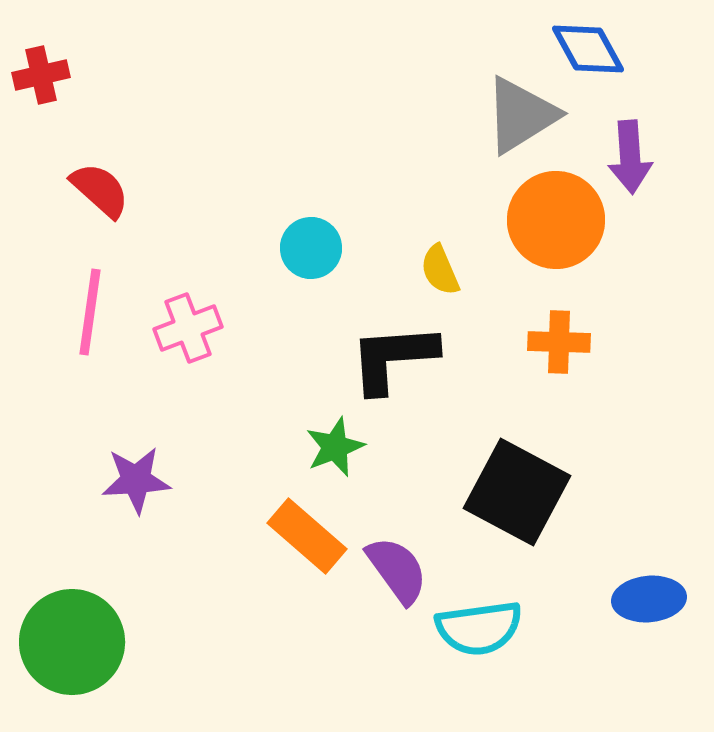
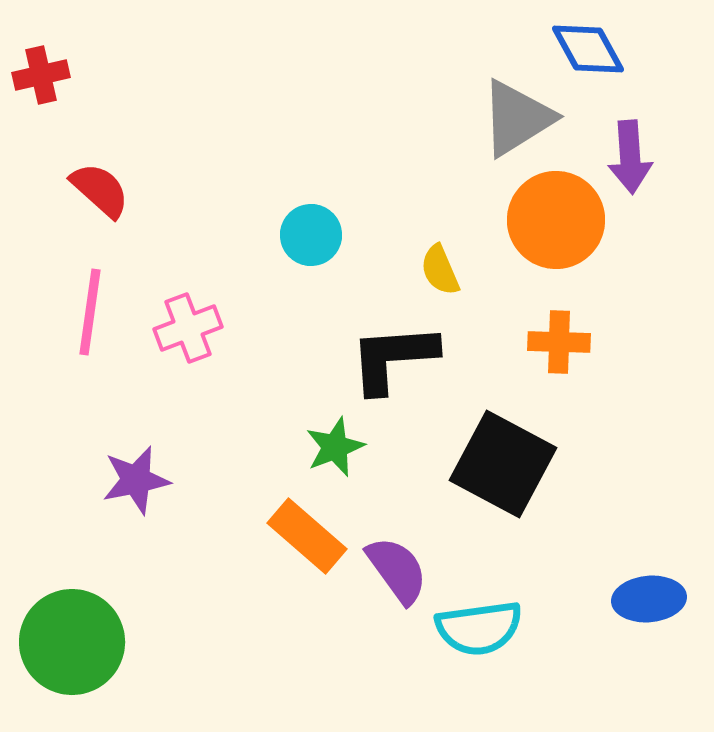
gray triangle: moved 4 px left, 3 px down
cyan circle: moved 13 px up
purple star: rotated 8 degrees counterclockwise
black square: moved 14 px left, 28 px up
